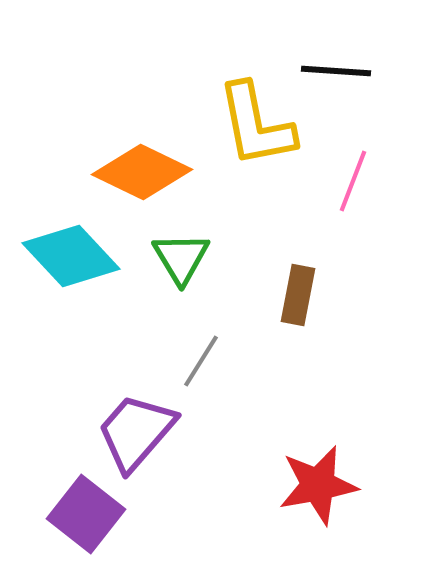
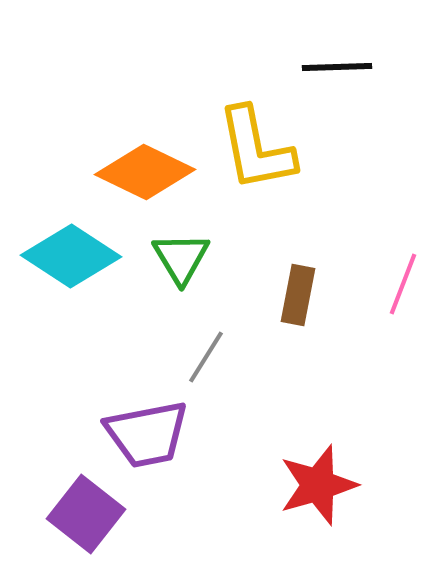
black line: moved 1 px right, 4 px up; rotated 6 degrees counterclockwise
yellow L-shape: moved 24 px down
orange diamond: moved 3 px right
pink line: moved 50 px right, 103 px down
cyan diamond: rotated 14 degrees counterclockwise
gray line: moved 5 px right, 4 px up
purple trapezoid: moved 11 px right, 2 px down; rotated 142 degrees counterclockwise
red star: rotated 6 degrees counterclockwise
